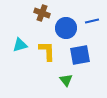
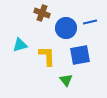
blue line: moved 2 px left, 1 px down
yellow L-shape: moved 5 px down
